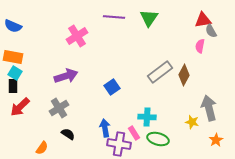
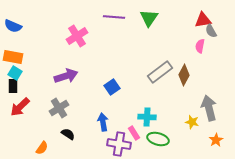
blue arrow: moved 2 px left, 6 px up
